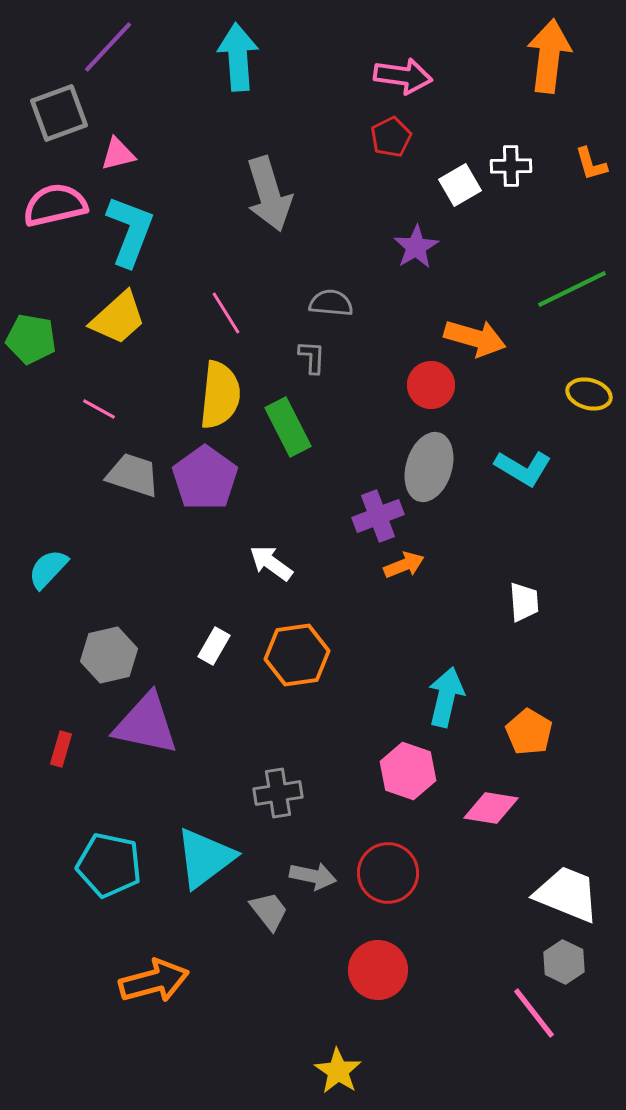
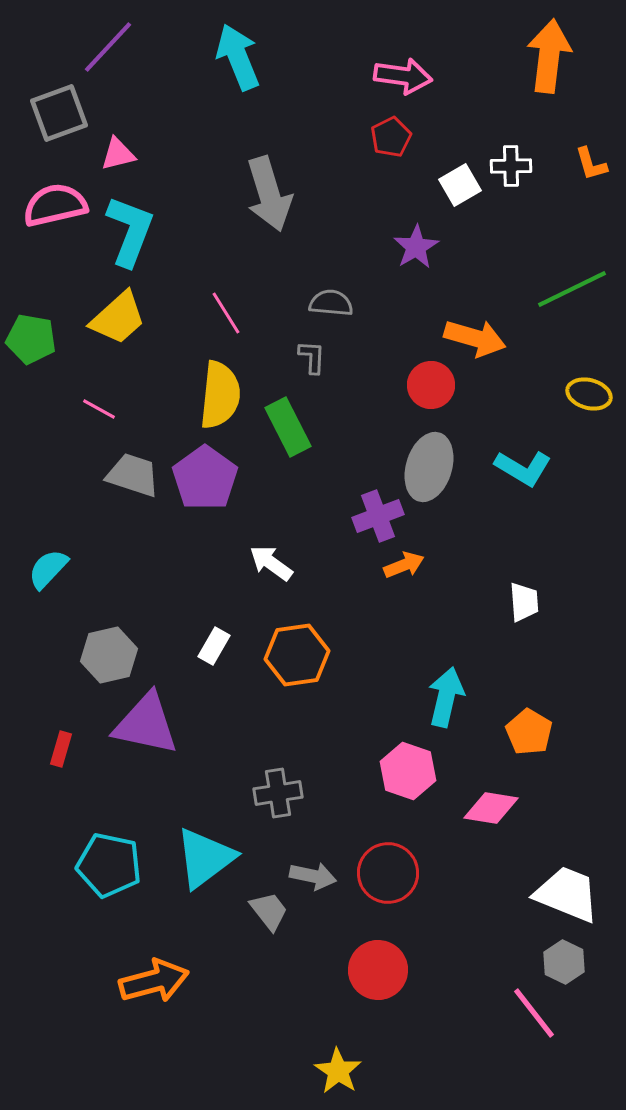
cyan arrow at (238, 57): rotated 18 degrees counterclockwise
